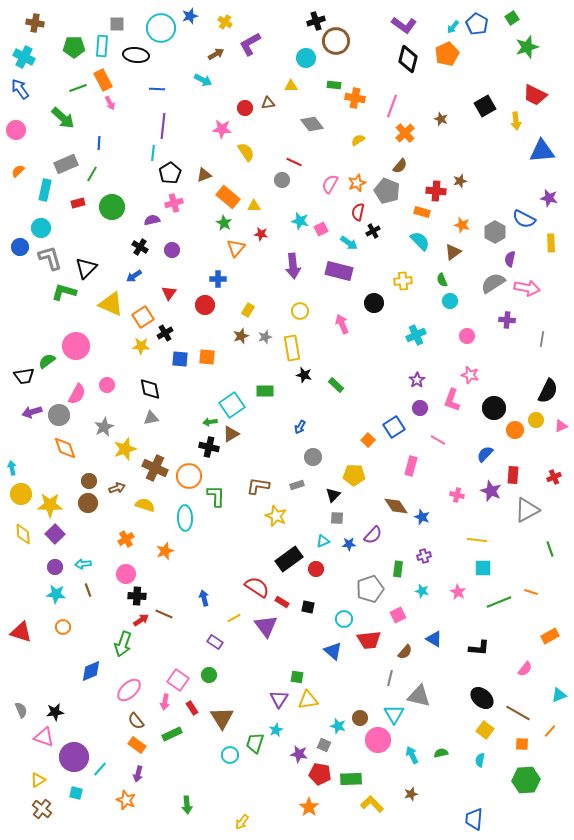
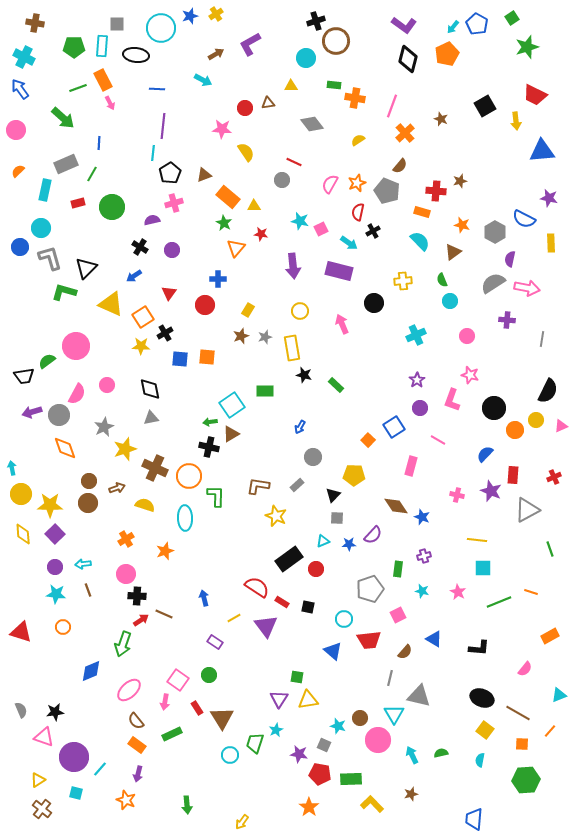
yellow cross at (225, 22): moved 9 px left, 8 px up; rotated 24 degrees clockwise
gray rectangle at (297, 485): rotated 24 degrees counterclockwise
black ellipse at (482, 698): rotated 20 degrees counterclockwise
red rectangle at (192, 708): moved 5 px right
